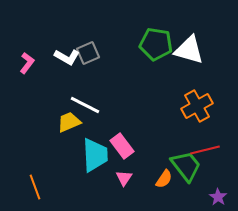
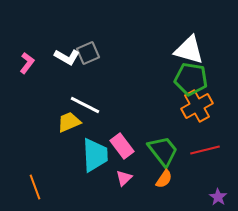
green pentagon: moved 35 px right, 35 px down
green trapezoid: moved 23 px left, 15 px up
pink triangle: rotated 12 degrees clockwise
